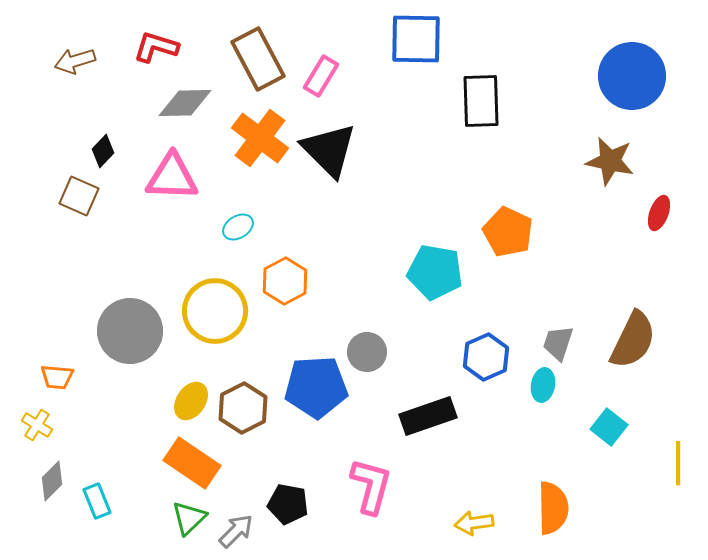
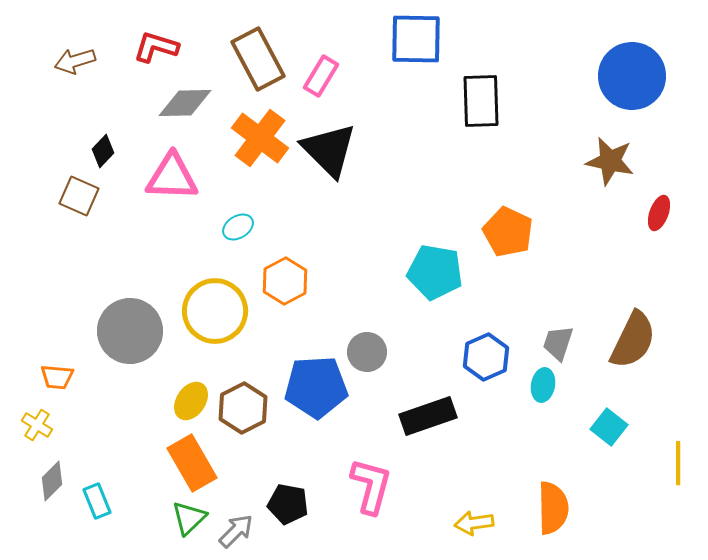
orange rectangle at (192, 463): rotated 26 degrees clockwise
